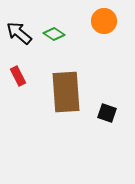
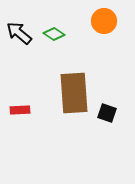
red rectangle: moved 2 px right, 34 px down; rotated 66 degrees counterclockwise
brown rectangle: moved 8 px right, 1 px down
